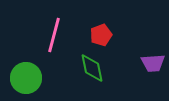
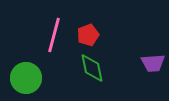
red pentagon: moved 13 px left
